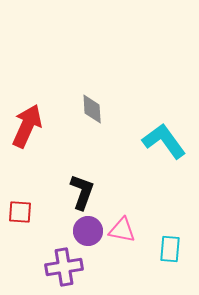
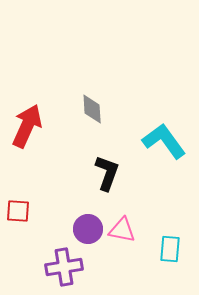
black L-shape: moved 25 px right, 19 px up
red square: moved 2 px left, 1 px up
purple circle: moved 2 px up
